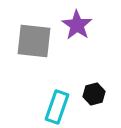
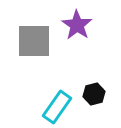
gray square: rotated 6 degrees counterclockwise
cyan rectangle: rotated 16 degrees clockwise
